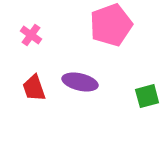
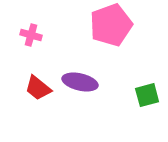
pink cross: rotated 20 degrees counterclockwise
red trapezoid: moved 4 px right; rotated 32 degrees counterclockwise
green square: moved 1 px up
